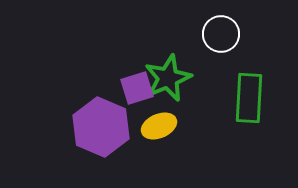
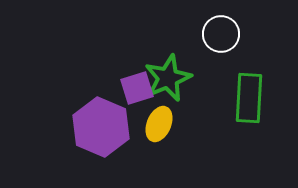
yellow ellipse: moved 2 px up; rotated 44 degrees counterclockwise
